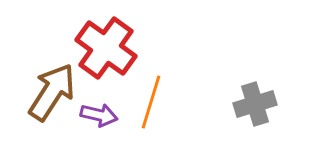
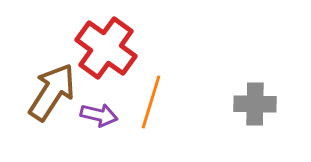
gray cross: rotated 18 degrees clockwise
